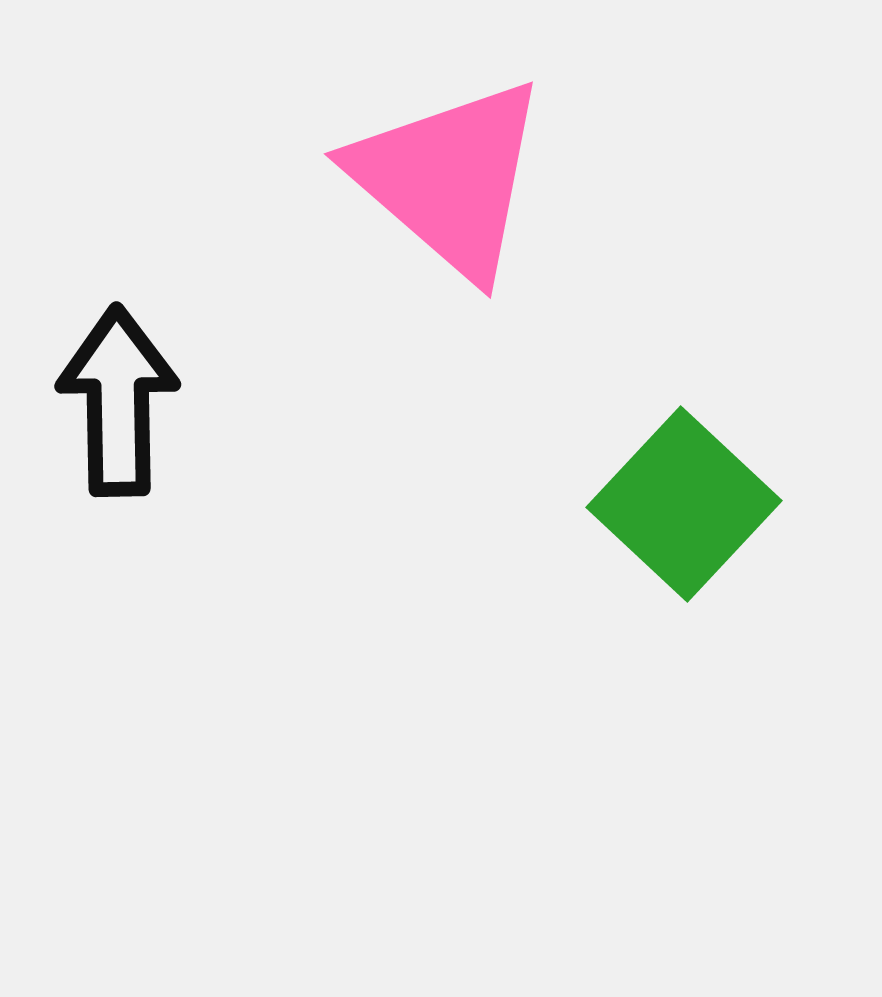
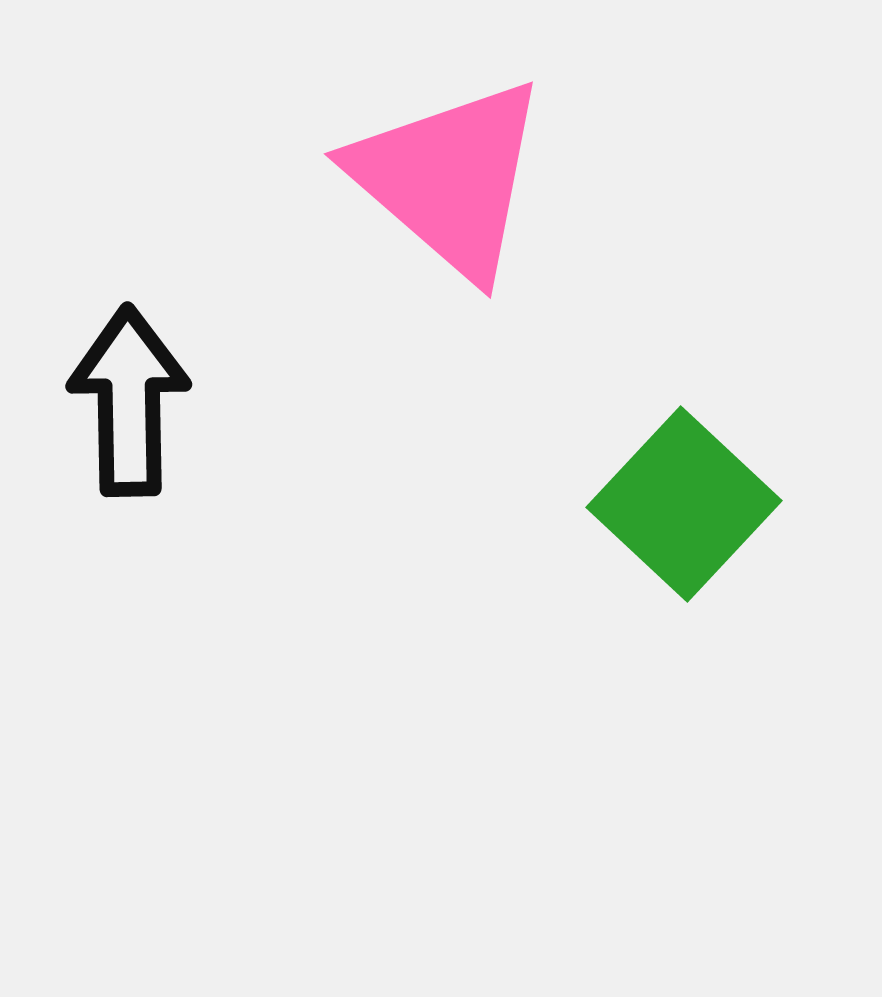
black arrow: moved 11 px right
